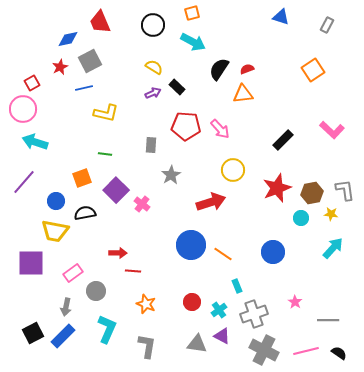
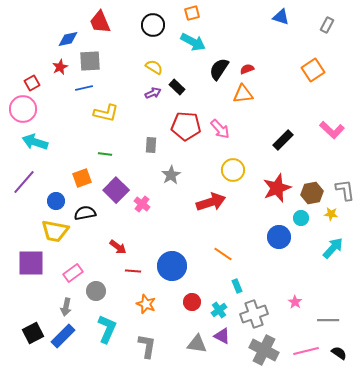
gray square at (90, 61): rotated 25 degrees clockwise
blue circle at (191, 245): moved 19 px left, 21 px down
blue circle at (273, 252): moved 6 px right, 15 px up
red arrow at (118, 253): moved 6 px up; rotated 36 degrees clockwise
